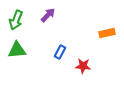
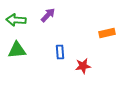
green arrow: rotated 72 degrees clockwise
blue rectangle: rotated 32 degrees counterclockwise
red star: rotated 14 degrees counterclockwise
